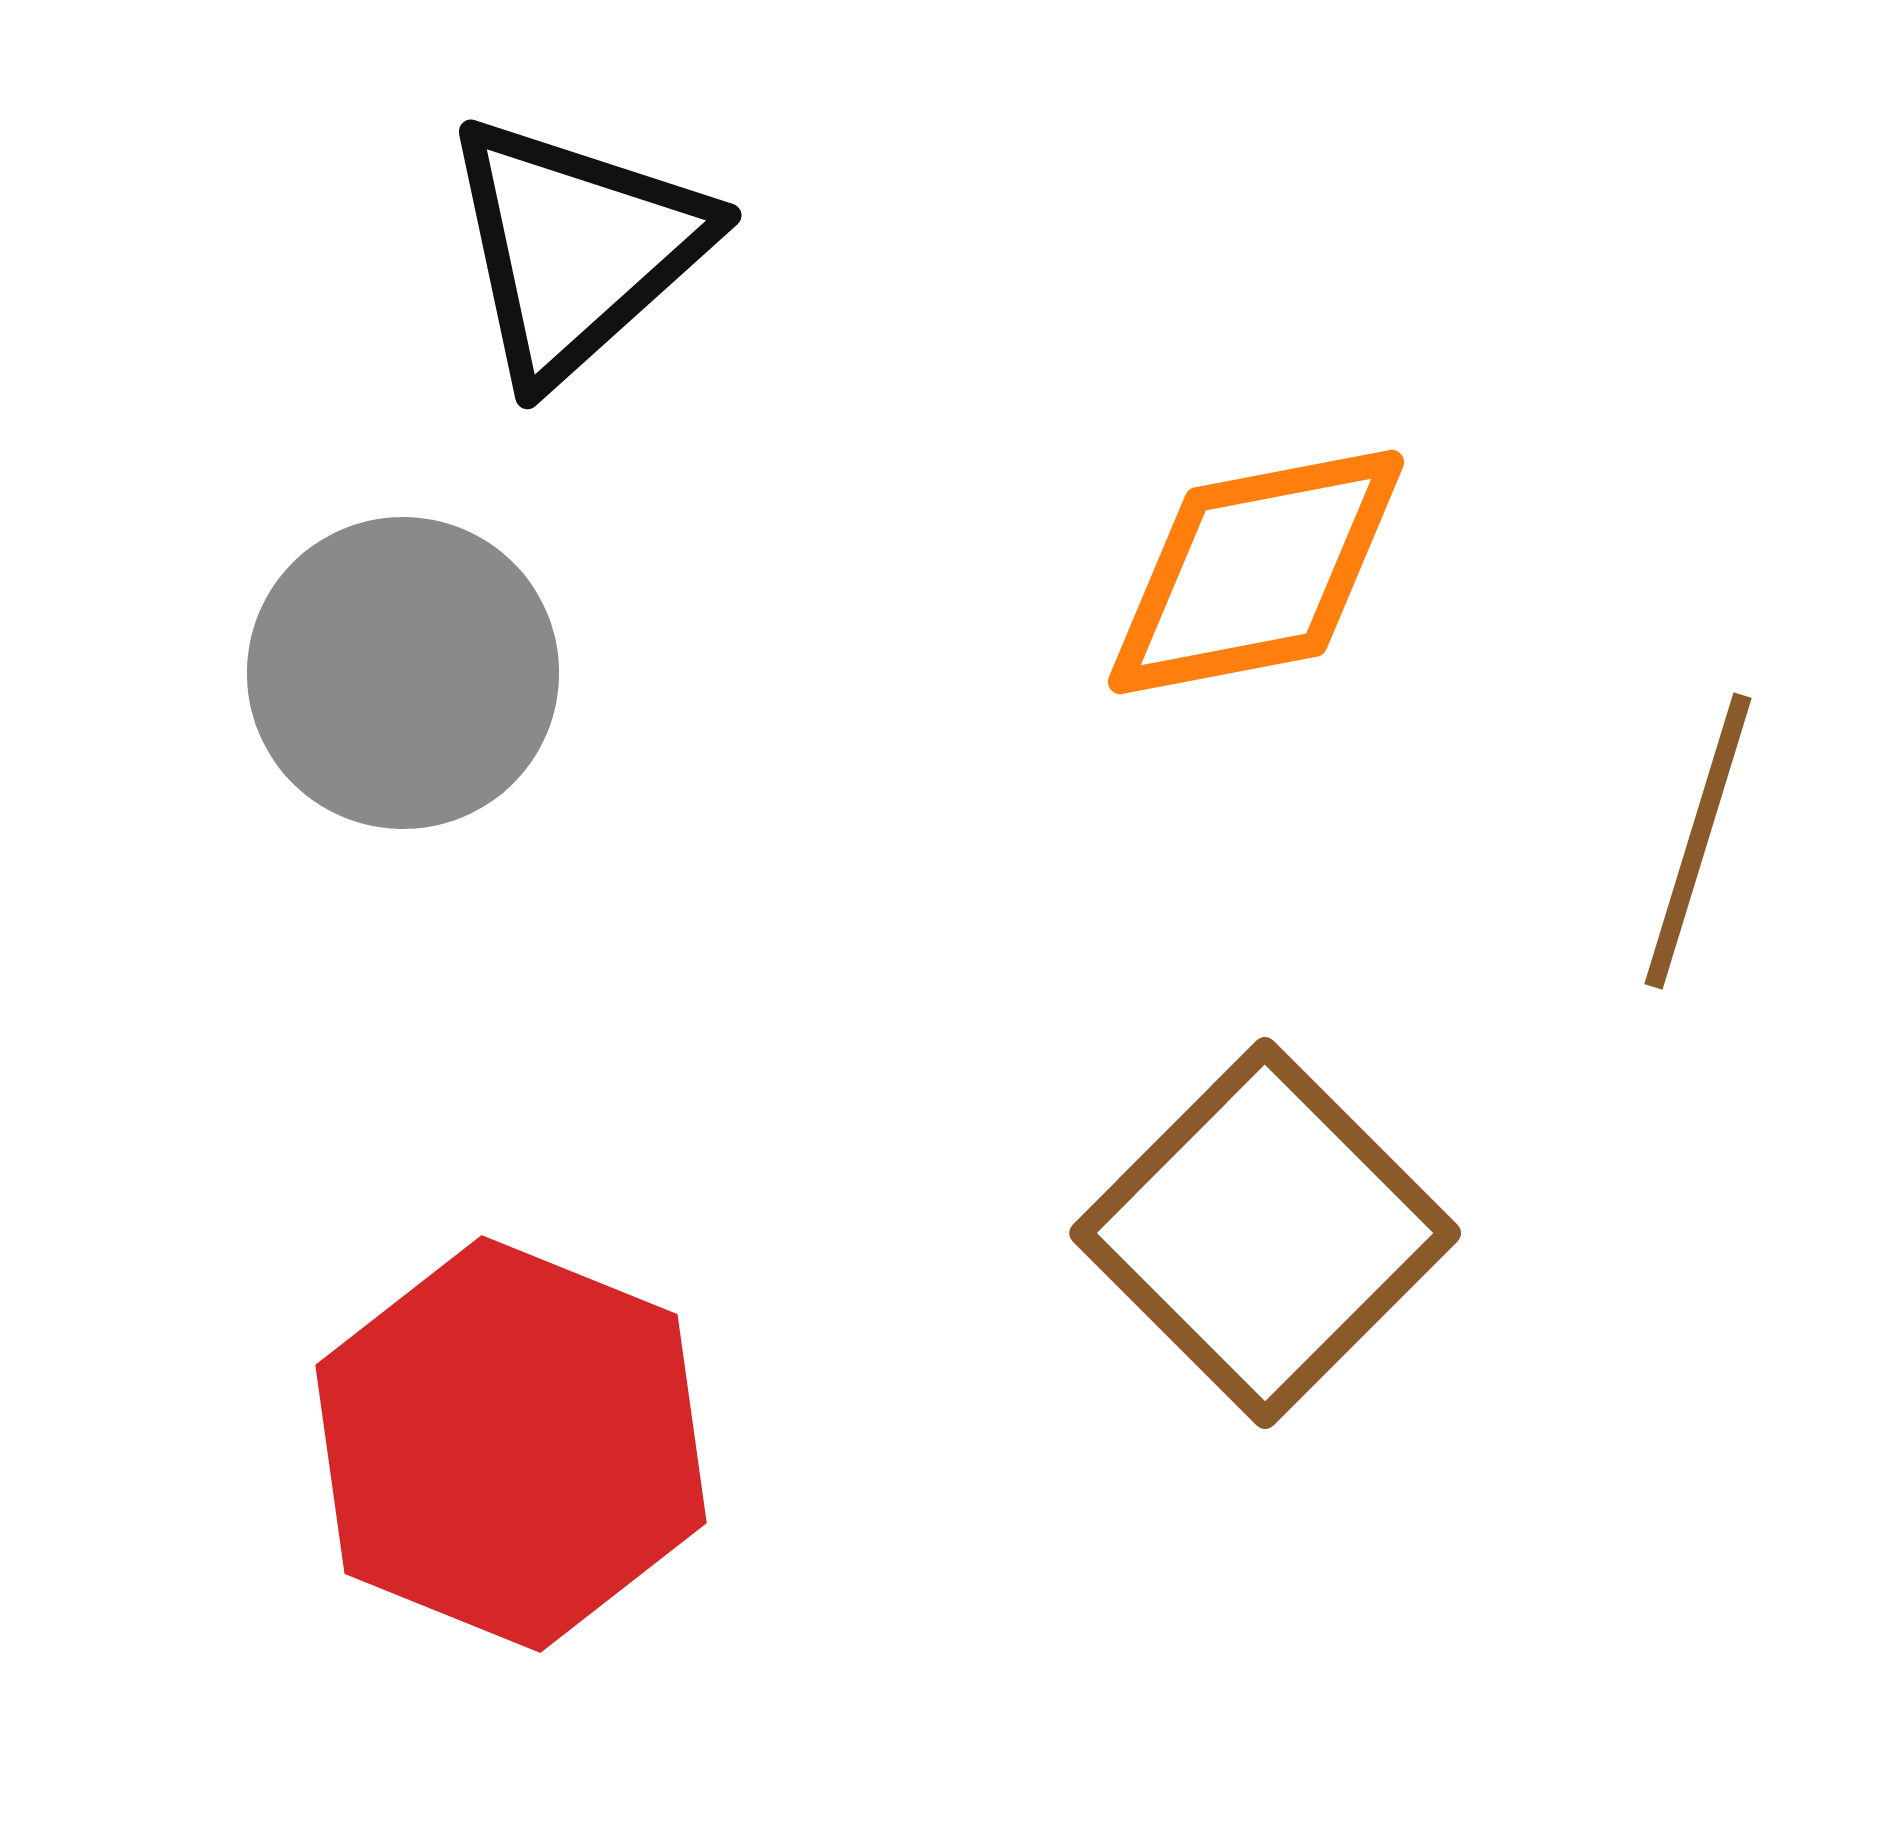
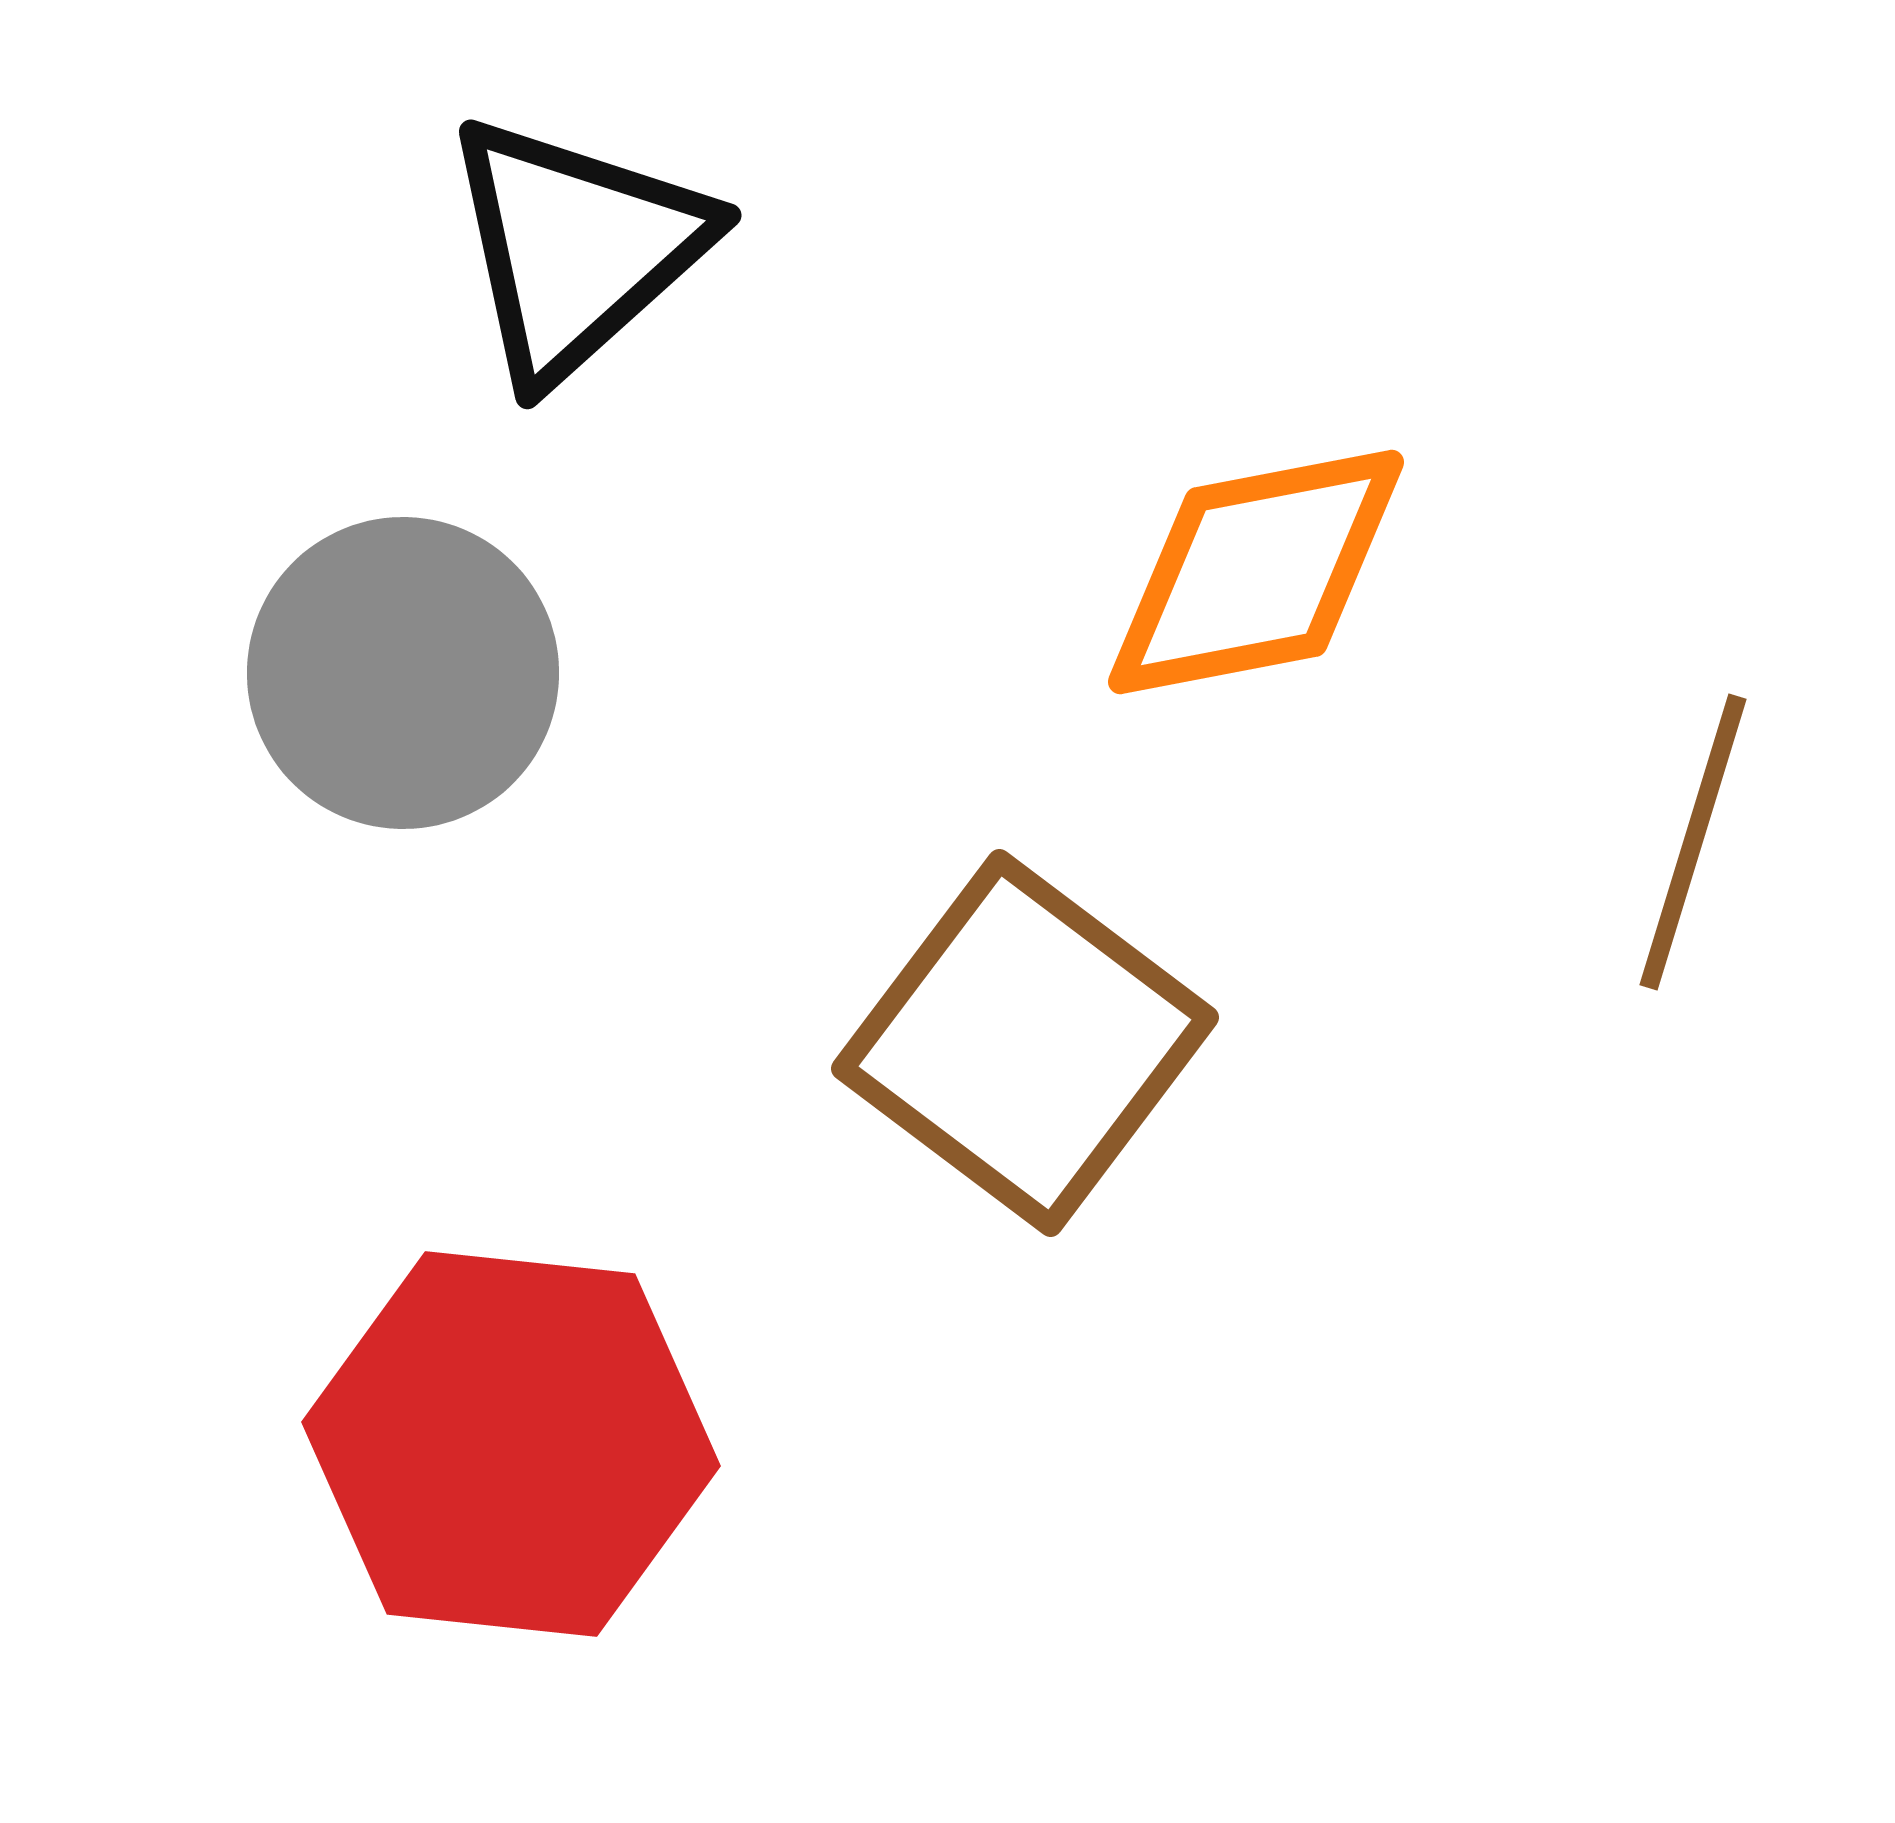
brown line: moved 5 px left, 1 px down
brown square: moved 240 px left, 190 px up; rotated 8 degrees counterclockwise
red hexagon: rotated 16 degrees counterclockwise
